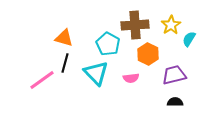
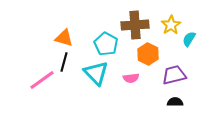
cyan pentagon: moved 2 px left
black line: moved 1 px left, 1 px up
